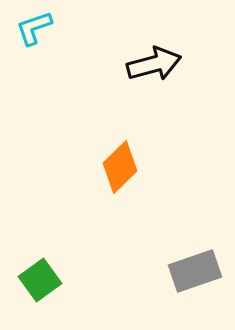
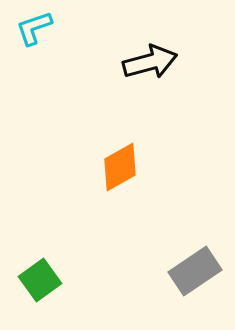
black arrow: moved 4 px left, 2 px up
orange diamond: rotated 15 degrees clockwise
gray rectangle: rotated 15 degrees counterclockwise
